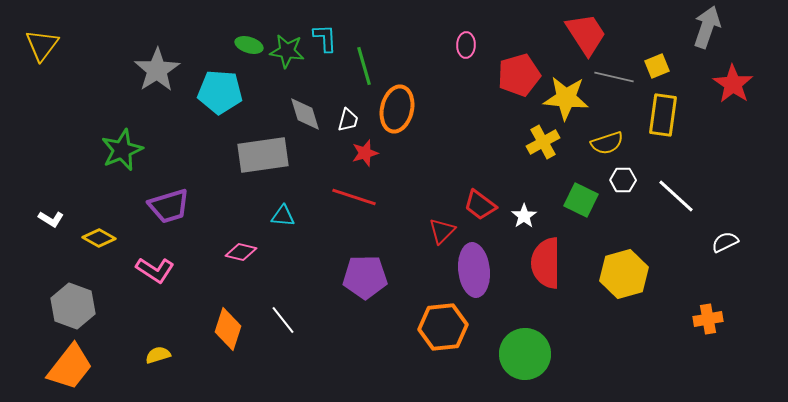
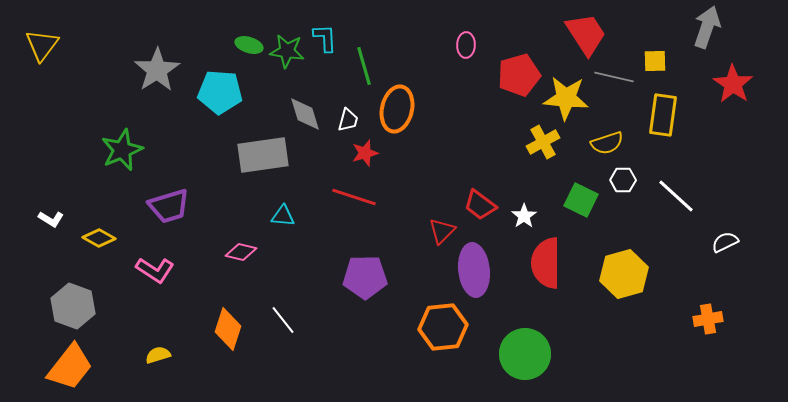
yellow square at (657, 66): moved 2 px left, 5 px up; rotated 20 degrees clockwise
